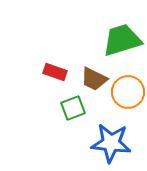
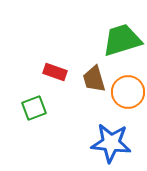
brown trapezoid: rotated 48 degrees clockwise
green square: moved 39 px left
